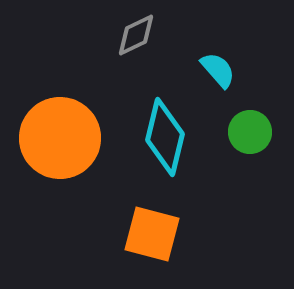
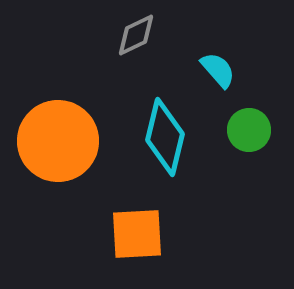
green circle: moved 1 px left, 2 px up
orange circle: moved 2 px left, 3 px down
orange square: moved 15 px left; rotated 18 degrees counterclockwise
